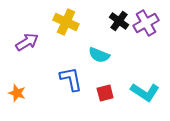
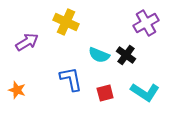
black cross: moved 7 px right, 34 px down
orange star: moved 3 px up
